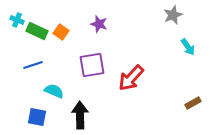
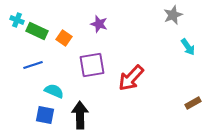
orange square: moved 3 px right, 6 px down
blue square: moved 8 px right, 2 px up
